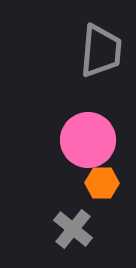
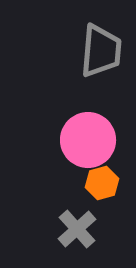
orange hexagon: rotated 16 degrees counterclockwise
gray cross: moved 4 px right; rotated 9 degrees clockwise
